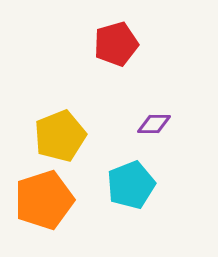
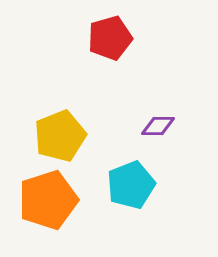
red pentagon: moved 6 px left, 6 px up
purple diamond: moved 4 px right, 2 px down
orange pentagon: moved 4 px right
